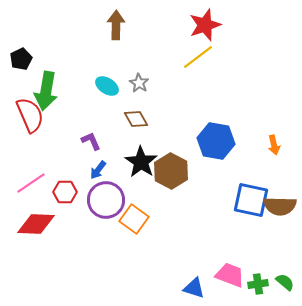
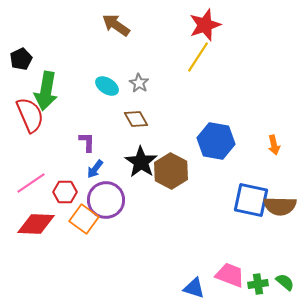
brown arrow: rotated 56 degrees counterclockwise
yellow line: rotated 20 degrees counterclockwise
purple L-shape: moved 4 px left, 1 px down; rotated 25 degrees clockwise
blue arrow: moved 3 px left, 1 px up
orange square: moved 50 px left
